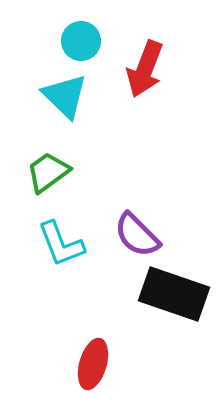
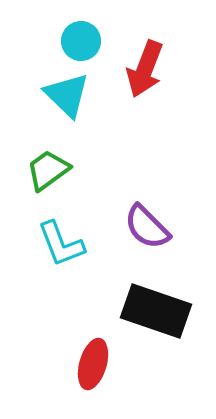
cyan triangle: moved 2 px right, 1 px up
green trapezoid: moved 2 px up
purple semicircle: moved 10 px right, 8 px up
black rectangle: moved 18 px left, 17 px down
